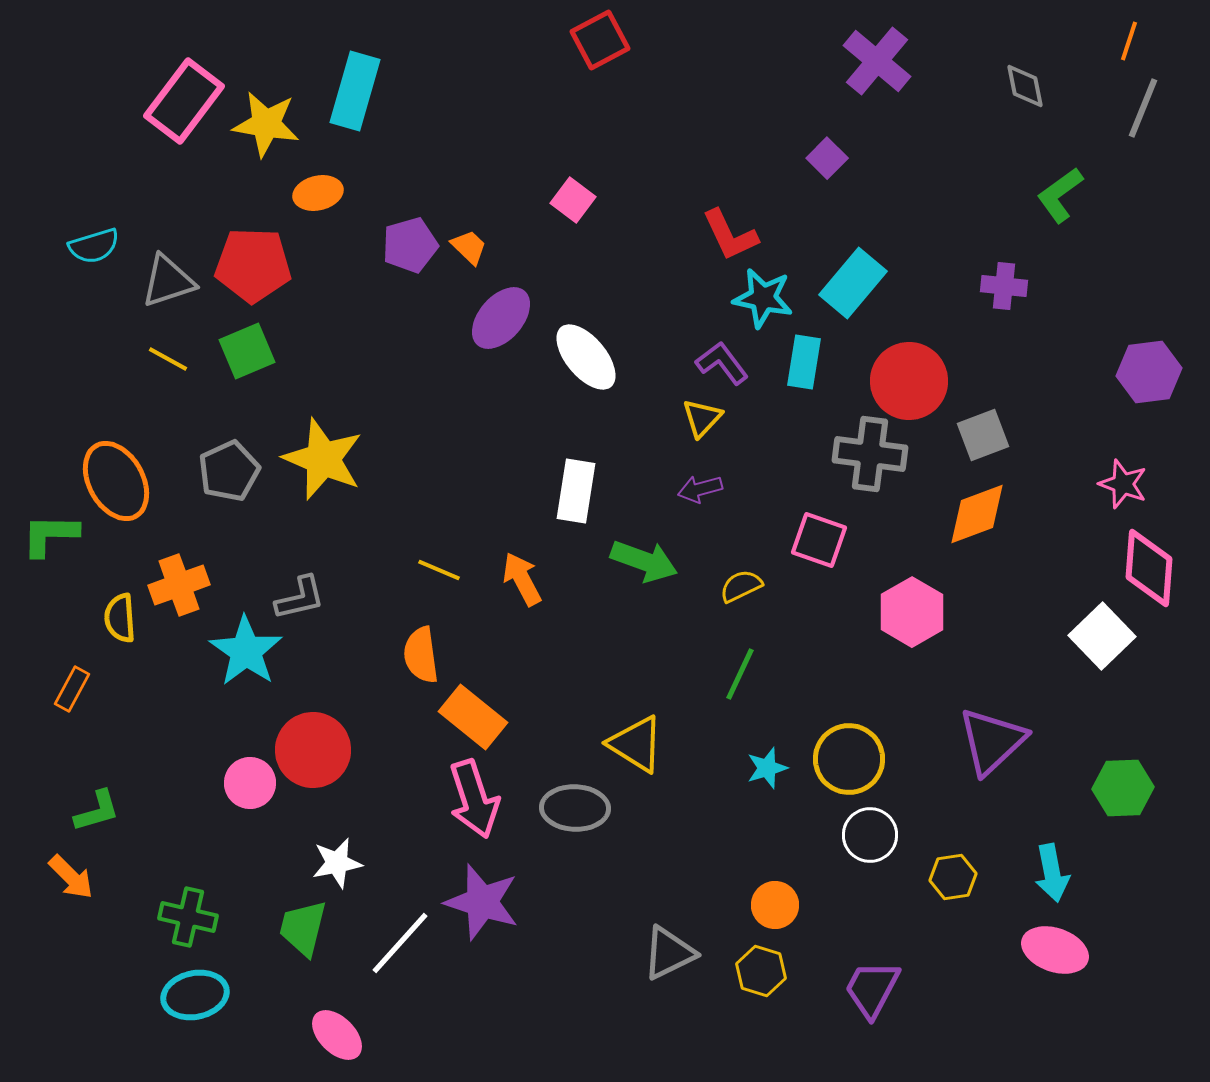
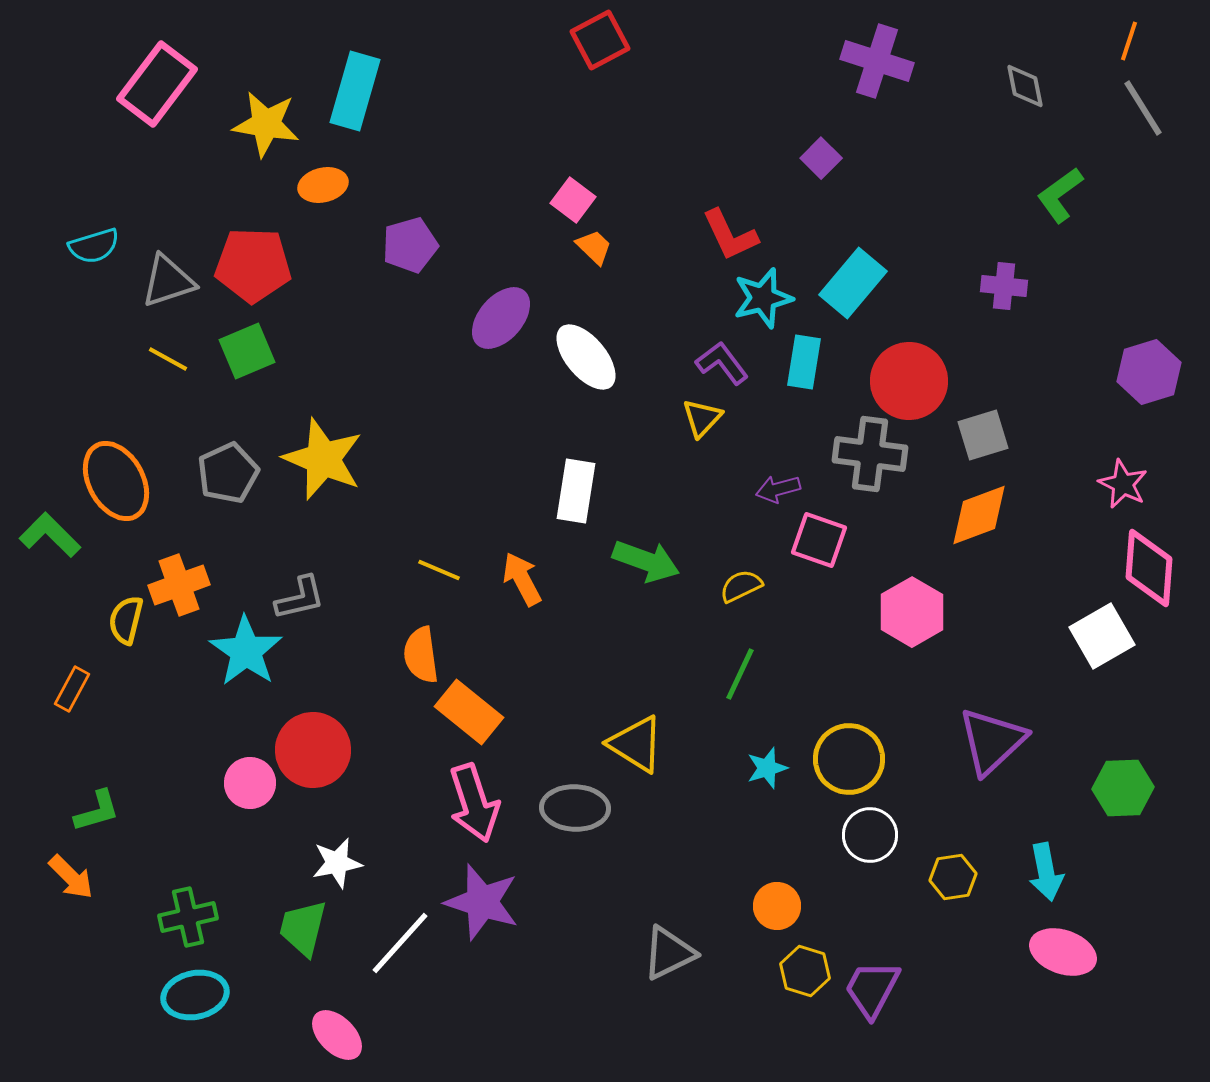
purple cross at (877, 61): rotated 22 degrees counterclockwise
pink rectangle at (184, 101): moved 27 px left, 17 px up
gray line at (1143, 108): rotated 54 degrees counterclockwise
purple square at (827, 158): moved 6 px left
orange ellipse at (318, 193): moved 5 px right, 8 px up
orange trapezoid at (469, 247): moved 125 px right
cyan star at (763, 298): rotated 26 degrees counterclockwise
purple hexagon at (1149, 372): rotated 10 degrees counterclockwise
gray square at (983, 435): rotated 4 degrees clockwise
gray pentagon at (229, 471): moved 1 px left, 2 px down
pink star at (1123, 484): rotated 6 degrees clockwise
purple arrow at (700, 489): moved 78 px right
orange diamond at (977, 514): moved 2 px right, 1 px down
green L-shape at (50, 535): rotated 44 degrees clockwise
green arrow at (644, 561): moved 2 px right
yellow semicircle at (120, 618): moved 6 px right, 2 px down; rotated 18 degrees clockwise
white square at (1102, 636): rotated 14 degrees clockwise
orange rectangle at (473, 717): moved 4 px left, 5 px up
pink arrow at (474, 799): moved 4 px down
cyan arrow at (1052, 873): moved 6 px left, 1 px up
orange circle at (775, 905): moved 2 px right, 1 px down
green cross at (188, 917): rotated 26 degrees counterclockwise
pink ellipse at (1055, 950): moved 8 px right, 2 px down
yellow hexagon at (761, 971): moved 44 px right
